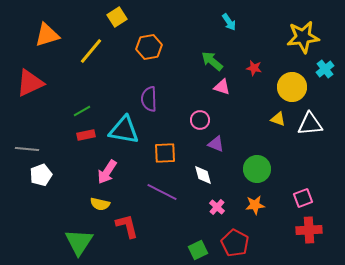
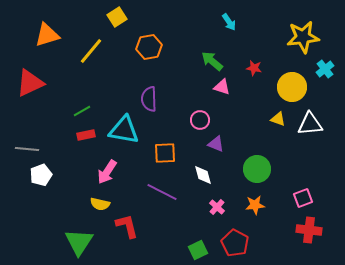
red cross: rotated 10 degrees clockwise
